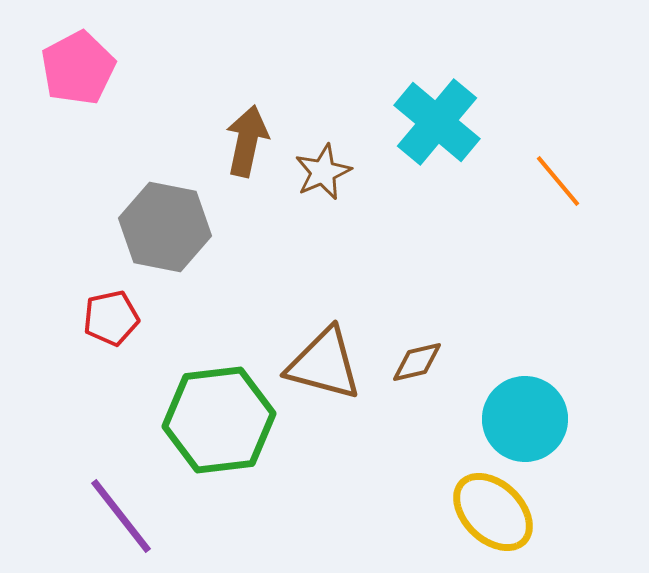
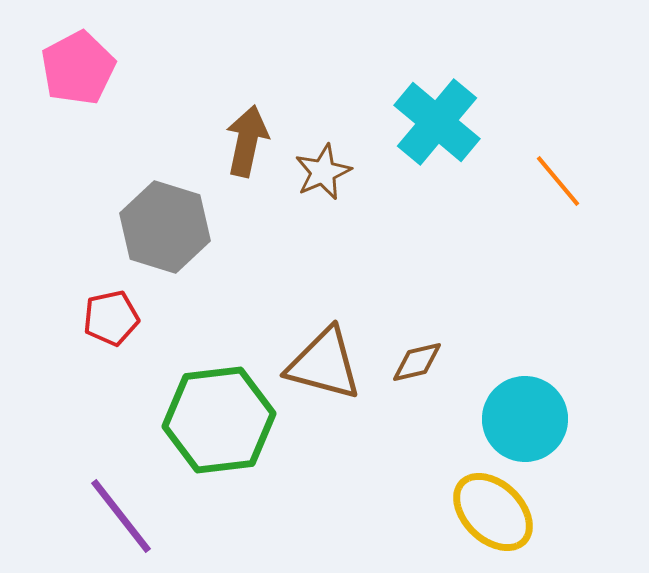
gray hexagon: rotated 6 degrees clockwise
